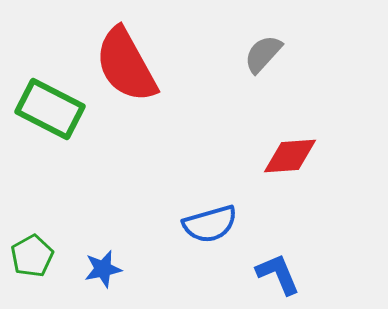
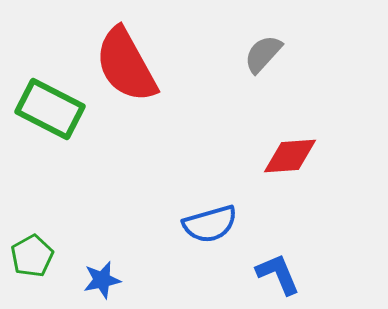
blue star: moved 1 px left, 11 px down
